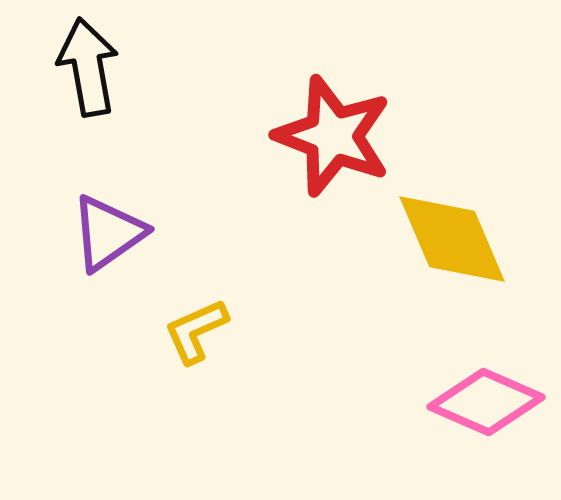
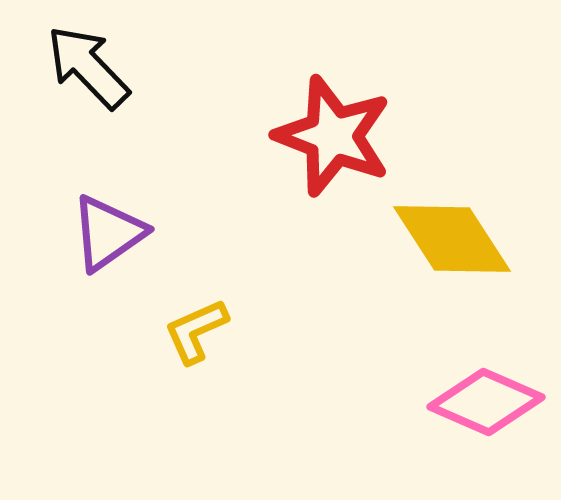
black arrow: rotated 34 degrees counterclockwise
yellow diamond: rotated 10 degrees counterclockwise
